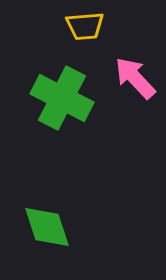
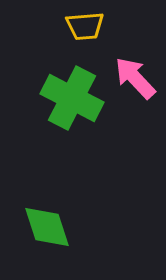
green cross: moved 10 px right
